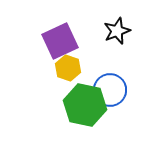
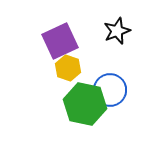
green hexagon: moved 1 px up
